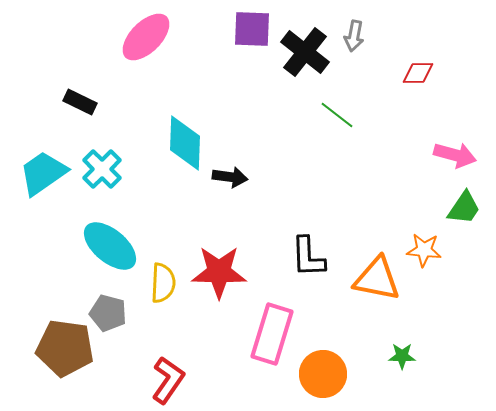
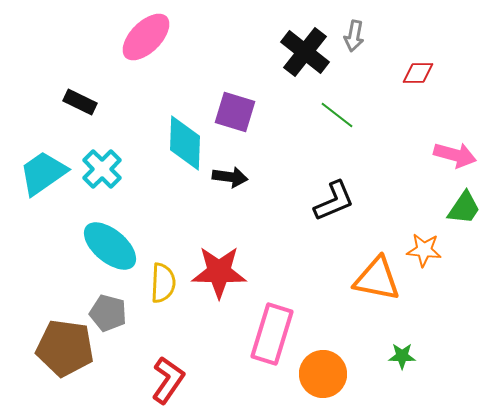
purple square: moved 17 px left, 83 px down; rotated 15 degrees clockwise
black L-shape: moved 26 px right, 56 px up; rotated 111 degrees counterclockwise
